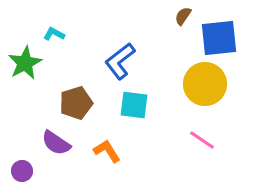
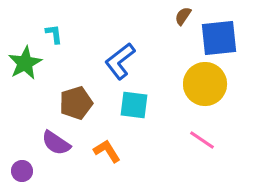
cyan L-shape: rotated 55 degrees clockwise
